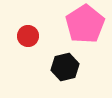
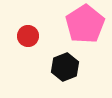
black hexagon: rotated 8 degrees counterclockwise
